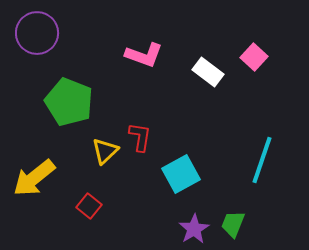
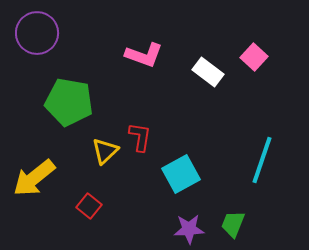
green pentagon: rotated 12 degrees counterclockwise
purple star: moved 5 px left; rotated 28 degrees clockwise
